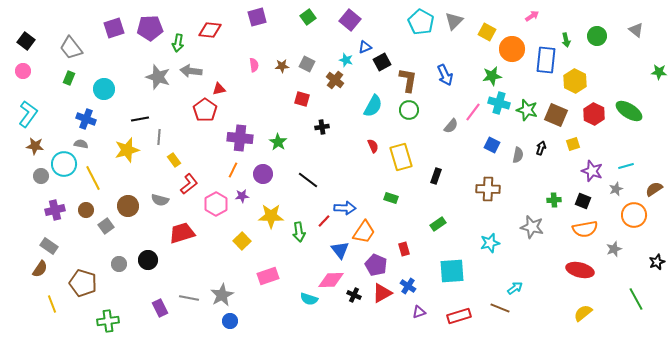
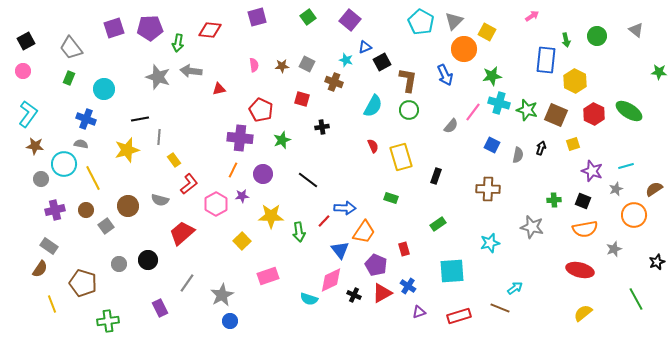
black square at (26, 41): rotated 24 degrees clockwise
orange circle at (512, 49): moved 48 px left
brown cross at (335, 80): moved 1 px left, 2 px down; rotated 18 degrees counterclockwise
red pentagon at (205, 110): moved 56 px right; rotated 10 degrees counterclockwise
green star at (278, 142): moved 4 px right, 2 px up; rotated 18 degrees clockwise
gray circle at (41, 176): moved 3 px down
red trapezoid at (182, 233): rotated 24 degrees counterclockwise
pink diamond at (331, 280): rotated 24 degrees counterclockwise
gray line at (189, 298): moved 2 px left, 15 px up; rotated 66 degrees counterclockwise
